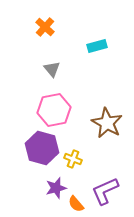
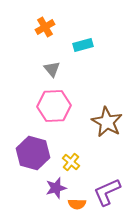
orange cross: rotated 18 degrees clockwise
cyan rectangle: moved 14 px left, 1 px up
pink hexagon: moved 4 px up; rotated 8 degrees clockwise
brown star: moved 1 px up
purple hexagon: moved 9 px left, 5 px down
yellow cross: moved 2 px left, 3 px down; rotated 18 degrees clockwise
purple L-shape: moved 2 px right, 1 px down
orange semicircle: moved 1 px right; rotated 48 degrees counterclockwise
